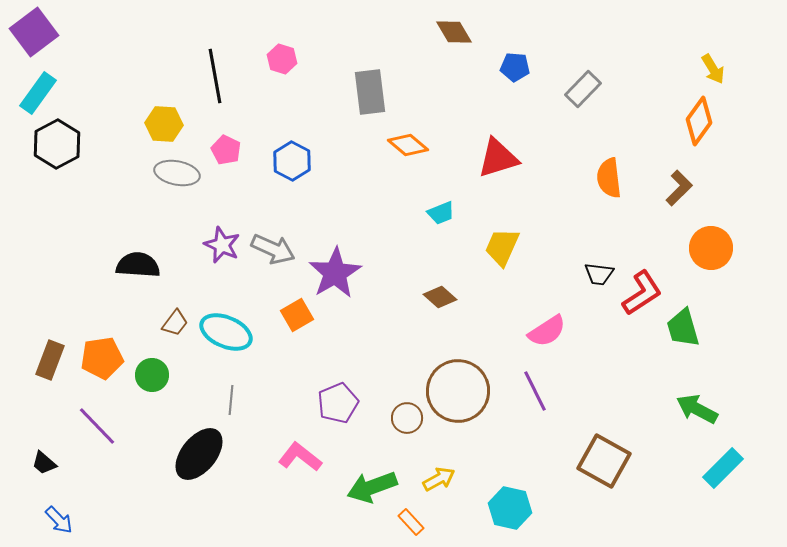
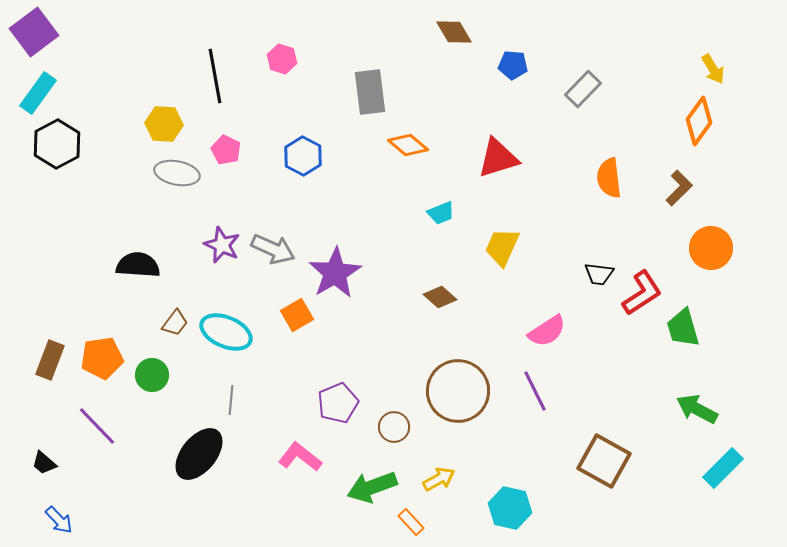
blue pentagon at (515, 67): moved 2 px left, 2 px up
blue hexagon at (292, 161): moved 11 px right, 5 px up
brown circle at (407, 418): moved 13 px left, 9 px down
